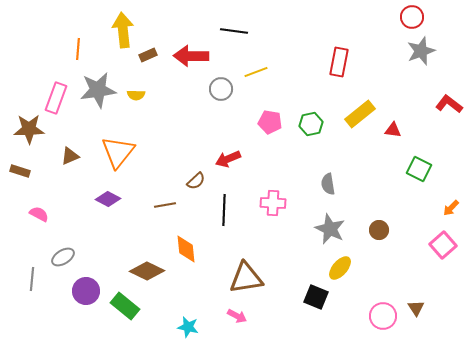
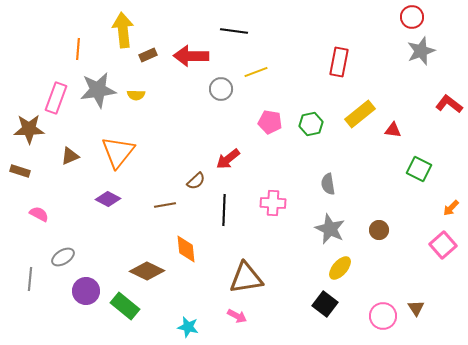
red arrow at (228, 159): rotated 15 degrees counterclockwise
gray line at (32, 279): moved 2 px left
black square at (316, 297): moved 9 px right, 7 px down; rotated 15 degrees clockwise
